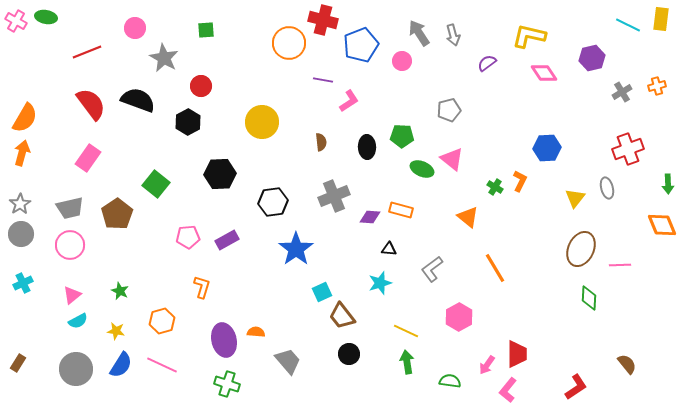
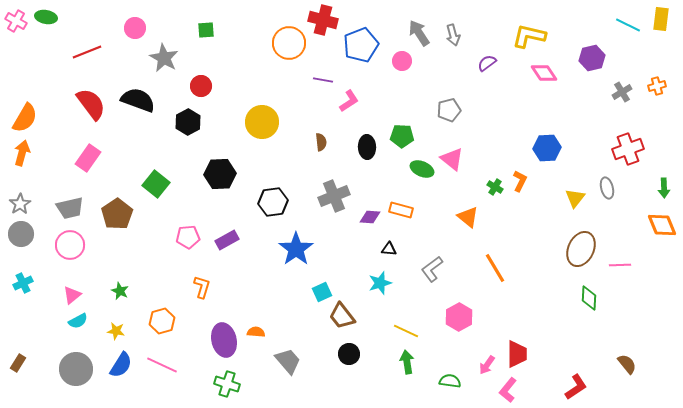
green arrow at (668, 184): moved 4 px left, 4 px down
